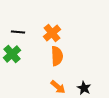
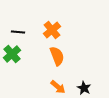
orange cross: moved 3 px up
orange semicircle: rotated 18 degrees counterclockwise
